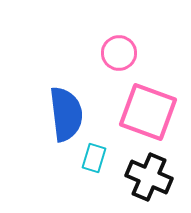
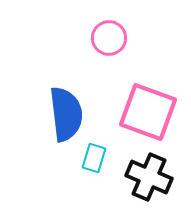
pink circle: moved 10 px left, 15 px up
